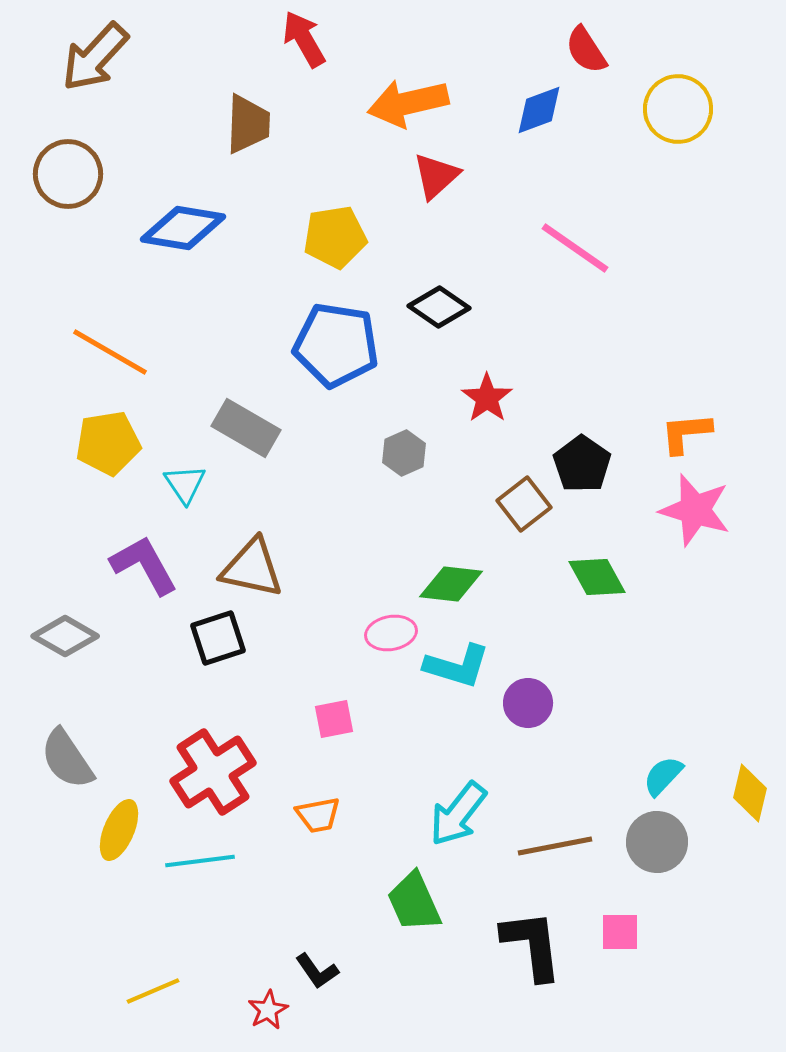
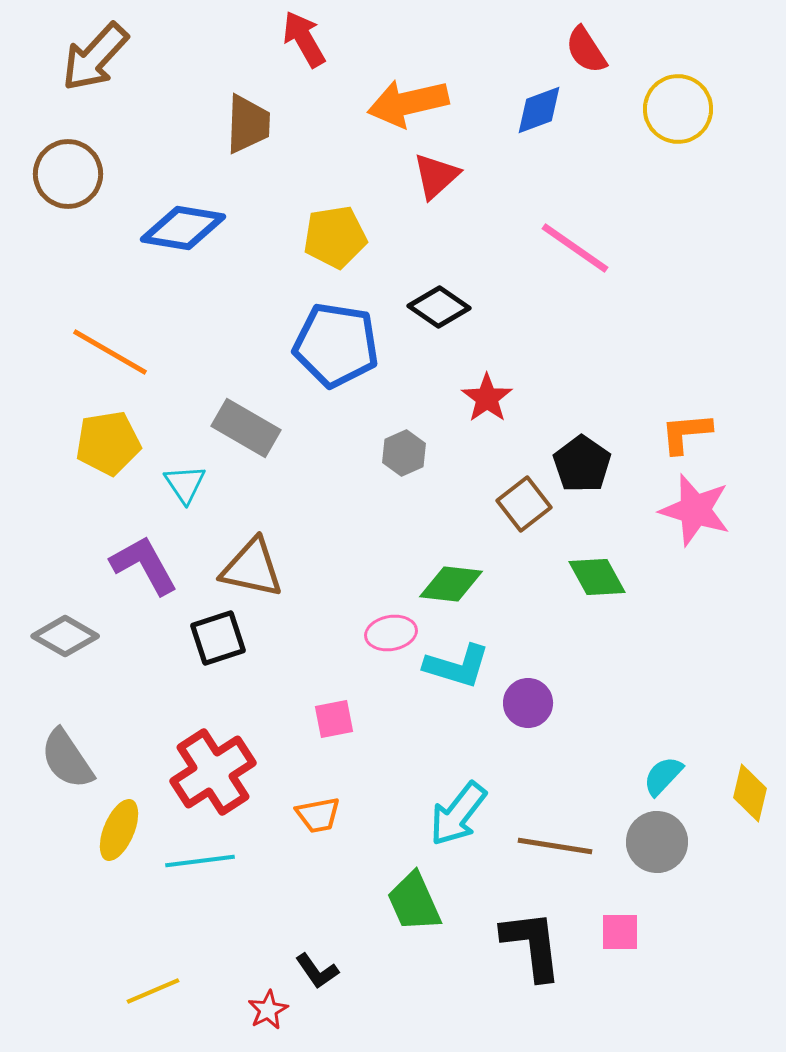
brown line at (555, 846): rotated 20 degrees clockwise
